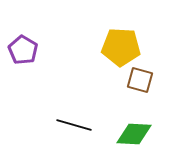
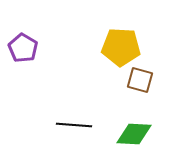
purple pentagon: moved 2 px up
black line: rotated 12 degrees counterclockwise
